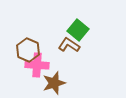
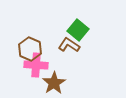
brown hexagon: moved 2 px right, 1 px up
pink cross: moved 1 px left
brown star: rotated 15 degrees counterclockwise
